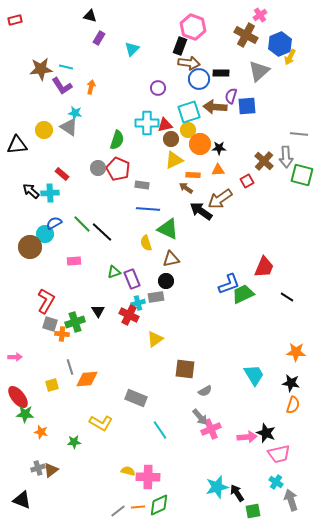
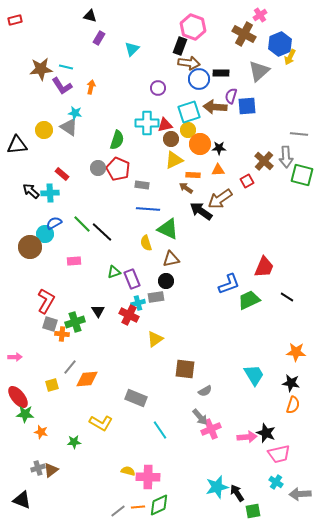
brown cross at (246, 35): moved 2 px left, 1 px up
green trapezoid at (243, 294): moved 6 px right, 6 px down
gray line at (70, 367): rotated 56 degrees clockwise
gray arrow at (291, 500): moved 9 px right, 6 px up; rotated 75 degrees counterclockwise
